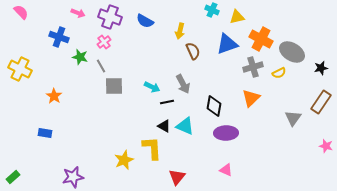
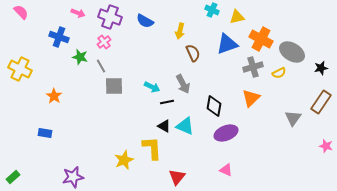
brown semicircle: moved 2 px down
purple ellipse: rotated 20 degrees counterclockwise
